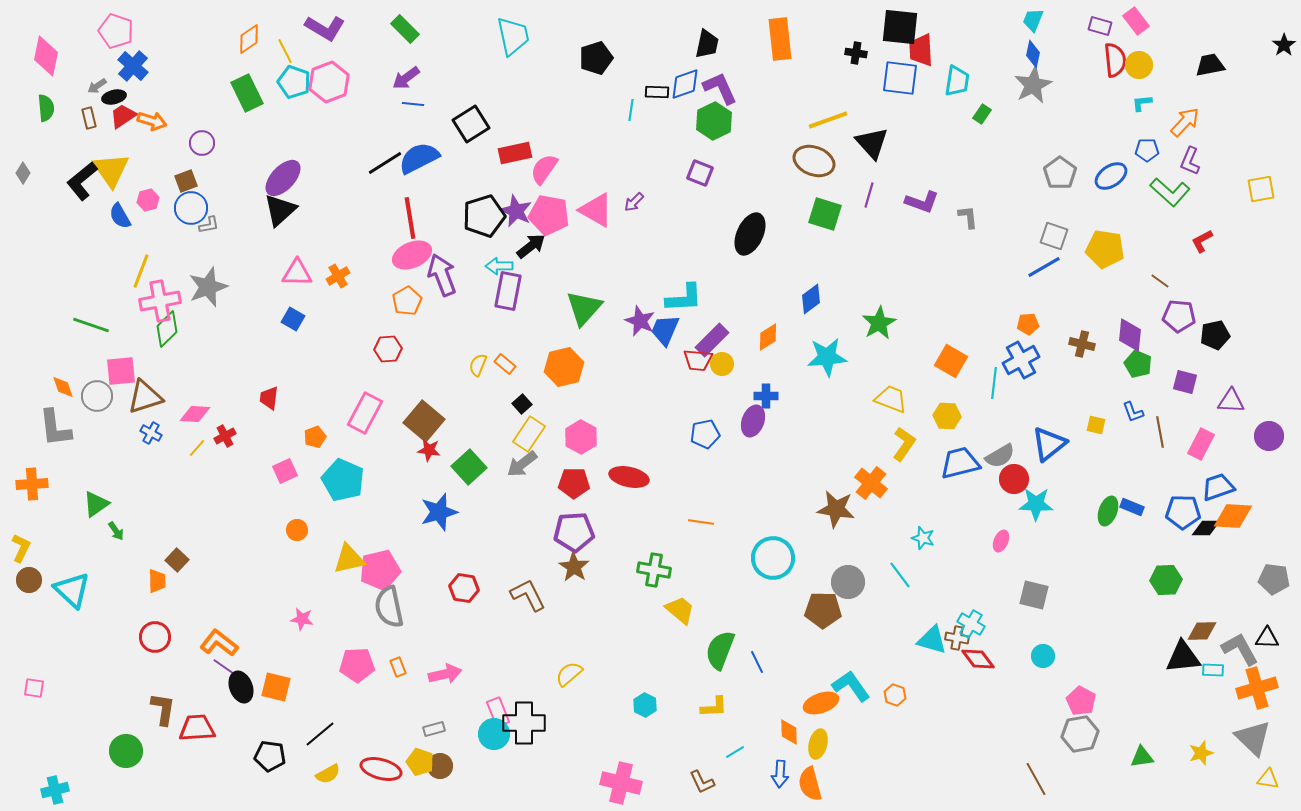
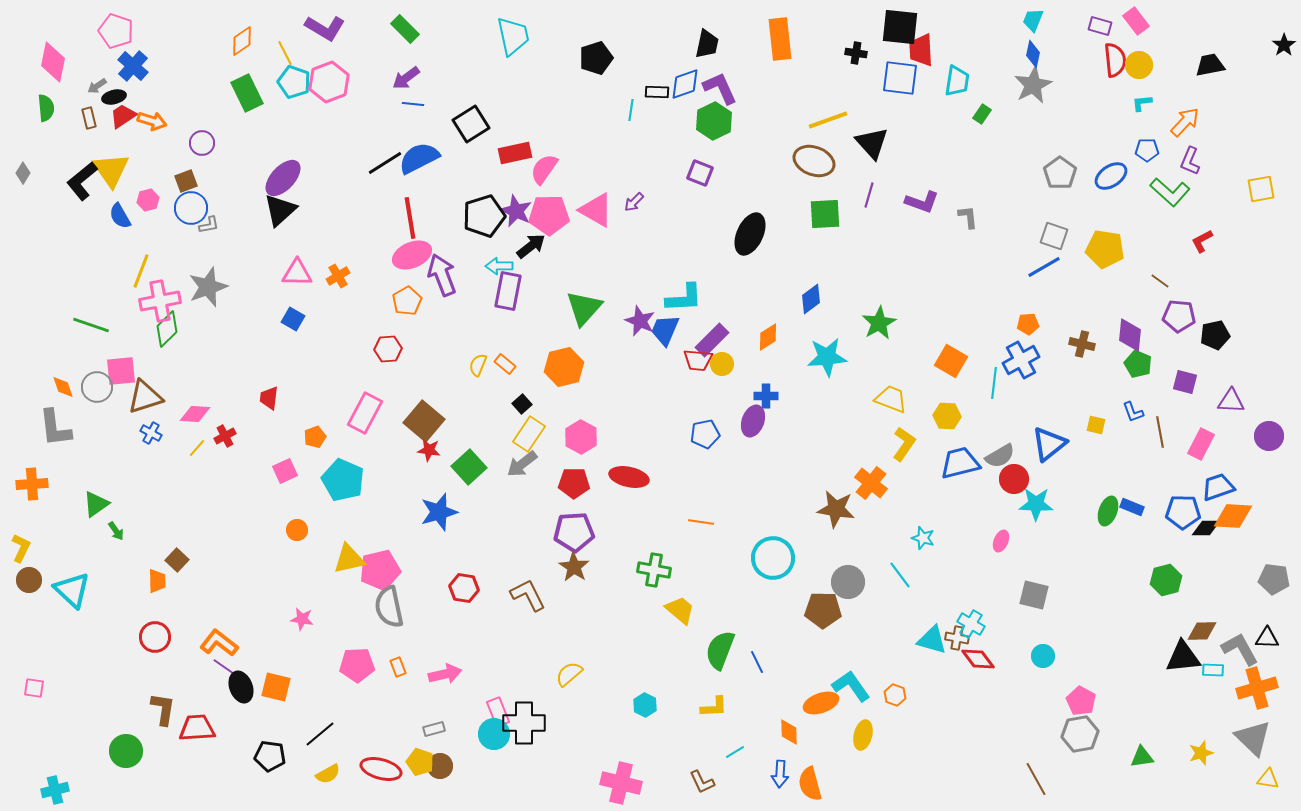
orange diamond at (249, 39): moved 7 px left, 2 px down
yellow line at (285, 51): moved 2 px down
pink diamond at (46, 56): moved 7 px right, 6 px down
green square at (825, 214): rotated 20 degrees counterclockwise
pink pentagon at (549, 215): rotated 12 degrees counterclockwise
gray circle at (97, 396): moved 9 px up
green hexagon at (1166, 580): rotated 12 degrees counterclockwise
yellow ellipse at (818, 744): moved 45 px right, 9 px up
